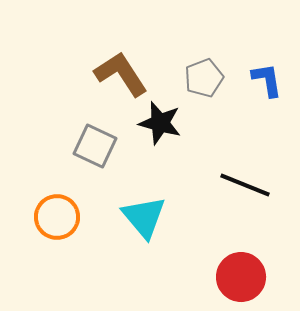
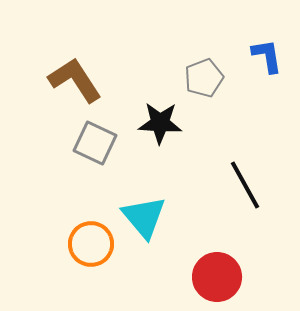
brown L-shape: moved 46 px left, 6 px down
blue L-shape: moved 24 px up
black star: rotated 12 degrees counterclockwise
gray square: moved 3 px up
black line: rotated 39 degrees clockwise
orange circle: moved 34 px right, 27 px down
red circle: moved 24 px left
